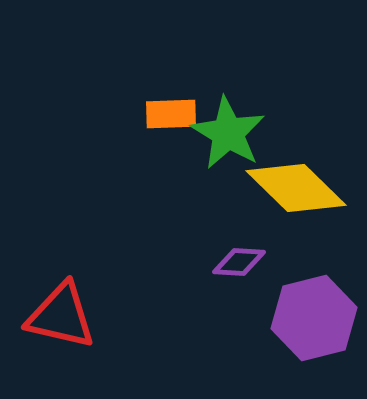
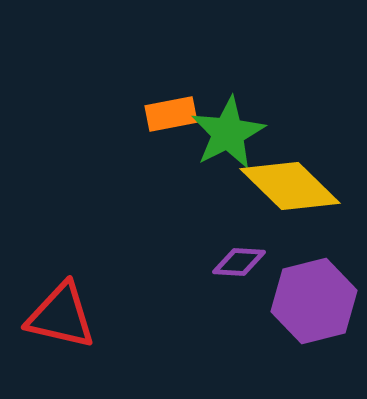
orange rectangle: rotated 9 degrees counterclockwise
green star: rotated 14 degrees clockwise
yellow diamond: moved 6 px left, 2 px up
purple hexagon: moved 17 px up
